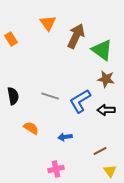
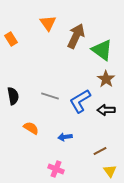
brown star: rotated 24 degrees clockwise
pink cross: rotated 35 degrees clockwise
